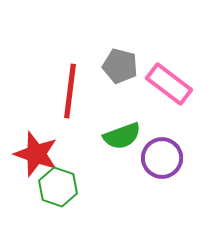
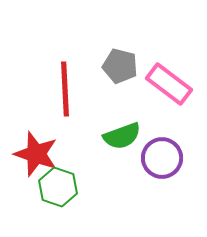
red line: moved 5 px left, 2 px up; rotated 10 degrees counterclockwise
